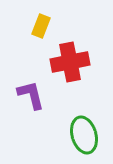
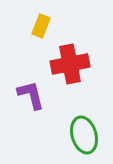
red cross: moved 2 px down
